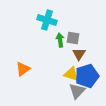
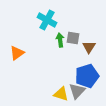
cyan cross: rotated 12 degrees clockwise
brown triangle: moved 10 px right, 7 px up
orange triangle: moved 6 px left, 16 px up
yellow triangle: moved 10 px left, 20 px down
